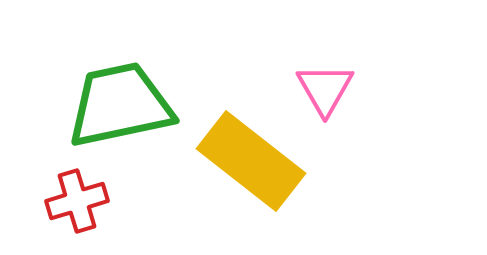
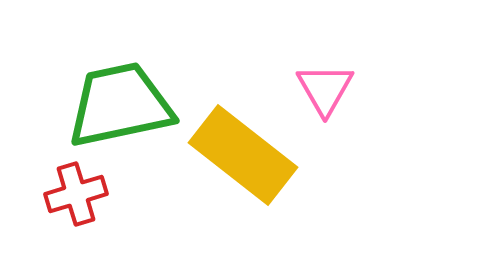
yellow rectangle: moved 8 px left, 6 px up
red cross: moved 1 px left, 7 px up
